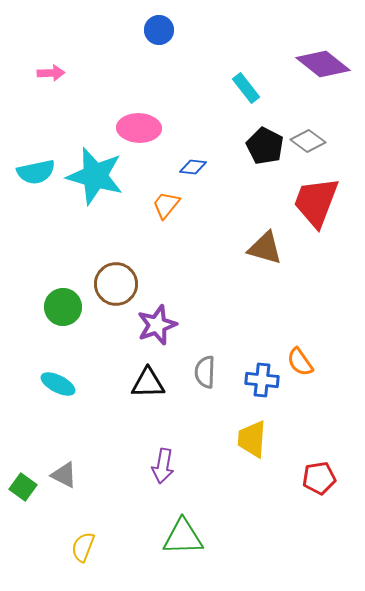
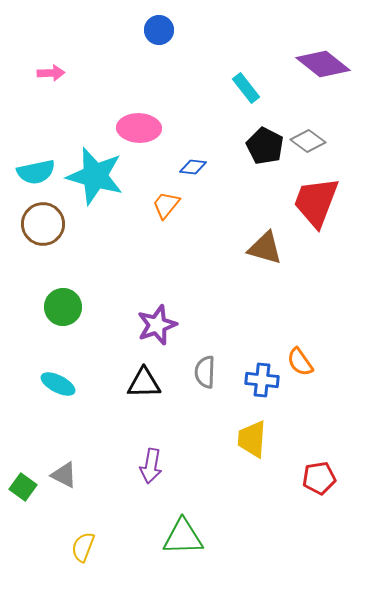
brown circle: moved 73 px left, 60 px up
black triangle: moved 4 px left
purple arrow: moved 12 px left
